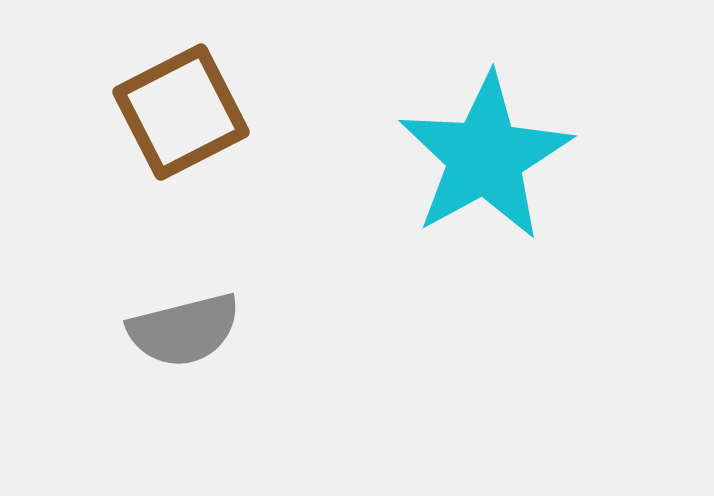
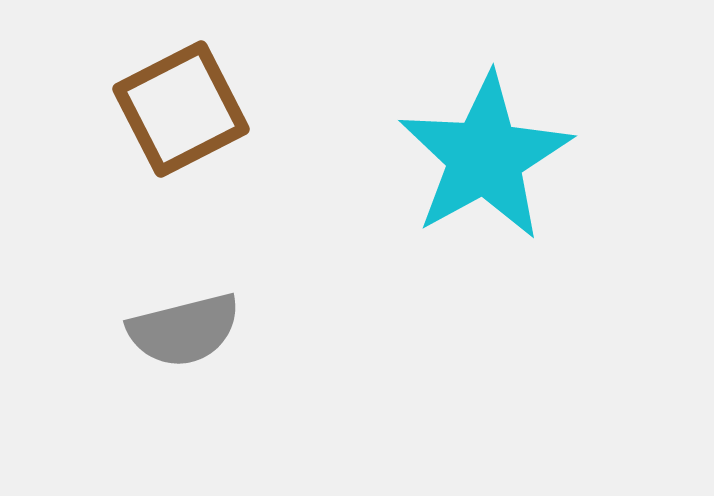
brown square: moved 3 px up
